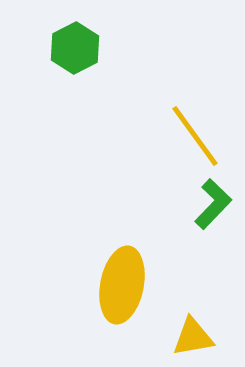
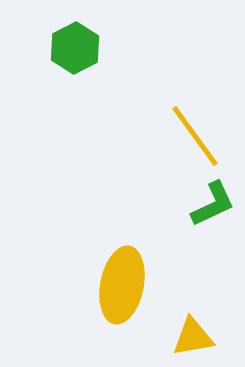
green L-shape: rotated 21 degrees clockwise
